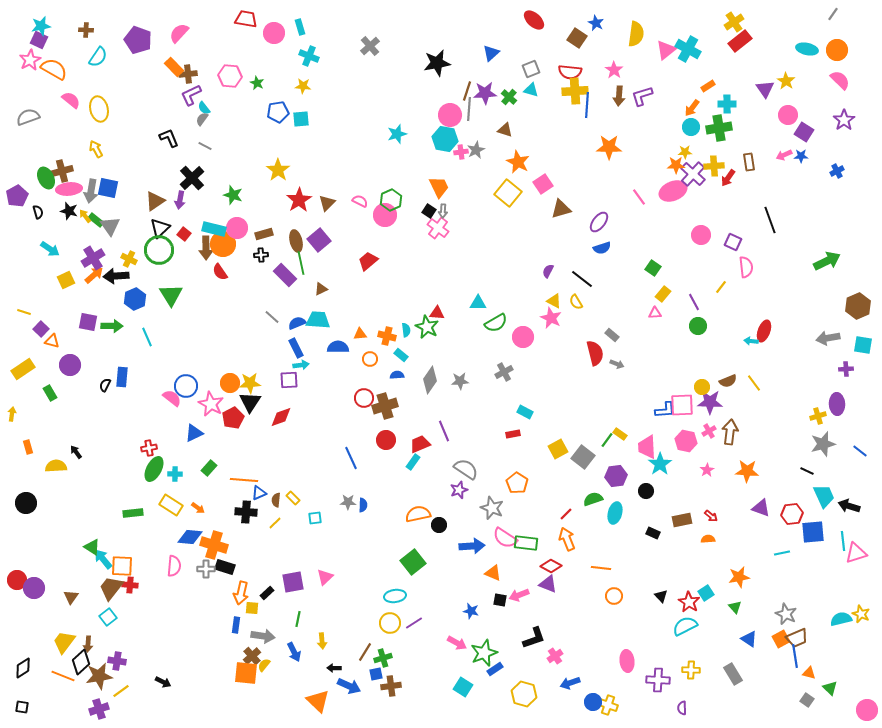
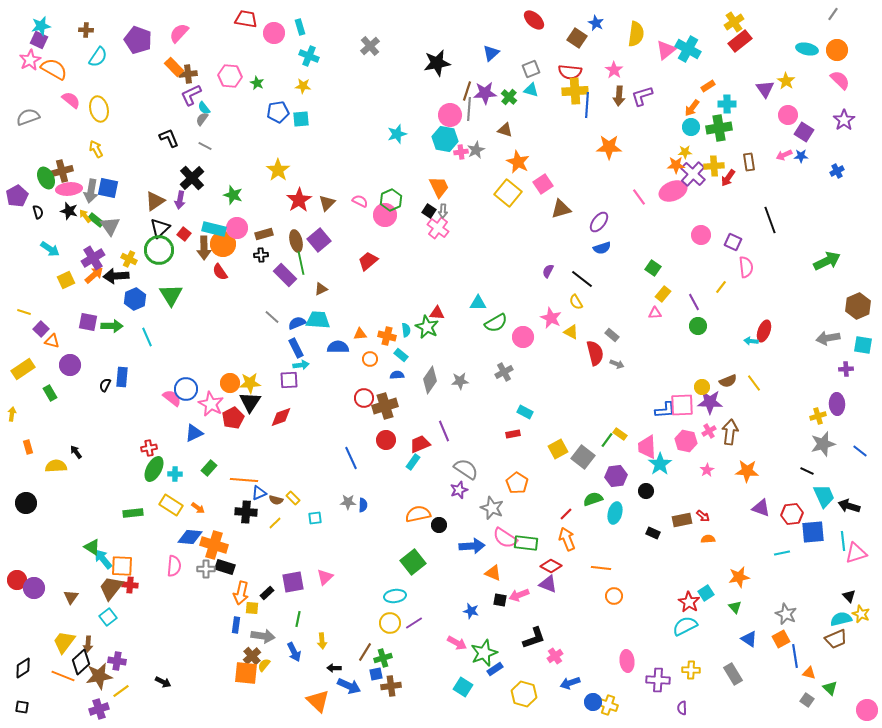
brown arrow at (206, 248): moved 2 px left
yellow triangle at (554, 301): moved 17 px right, 31 px down
blue circle at (186, 386): moved 3 px down
brown semicircle at (276, 500): rotated 80 degrees counterclockwise
red arrow at (711, 516): moved 8 px left
black triangle at (661, 596): moved 188 px right
brown trapezoid at (797, 638): moved 39 px right, 1 px down
